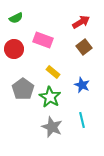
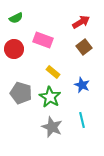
gray pentagon: moved 2 px left, 4 px down; rotated 20 degrees counterclockwise
